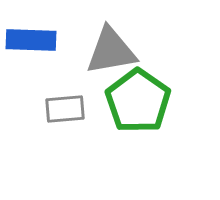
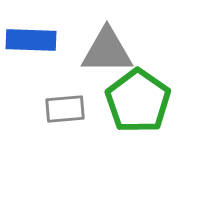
gray triangle: moved 4 px left; rotated 10 degrees clockwise
